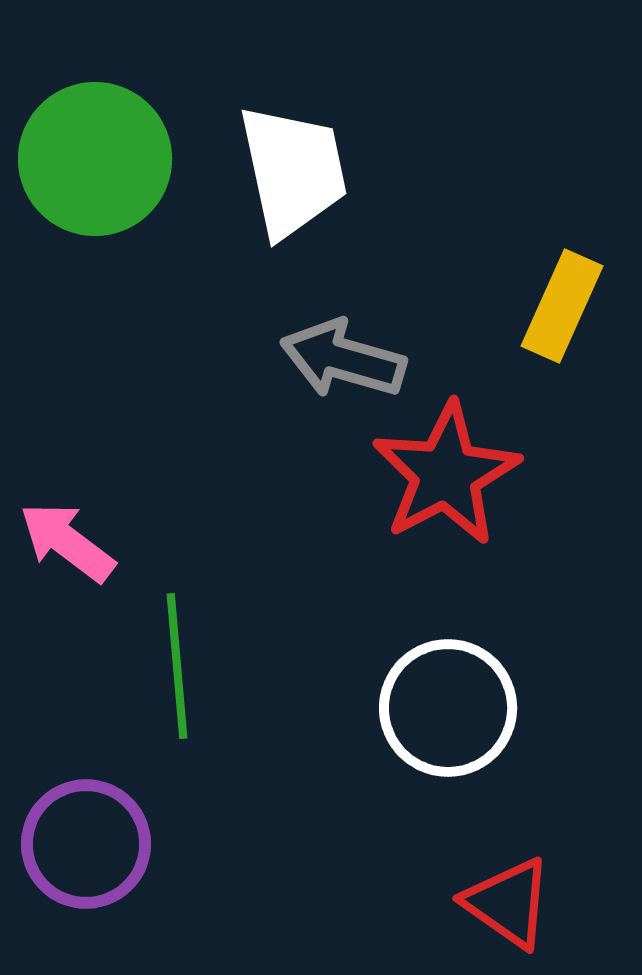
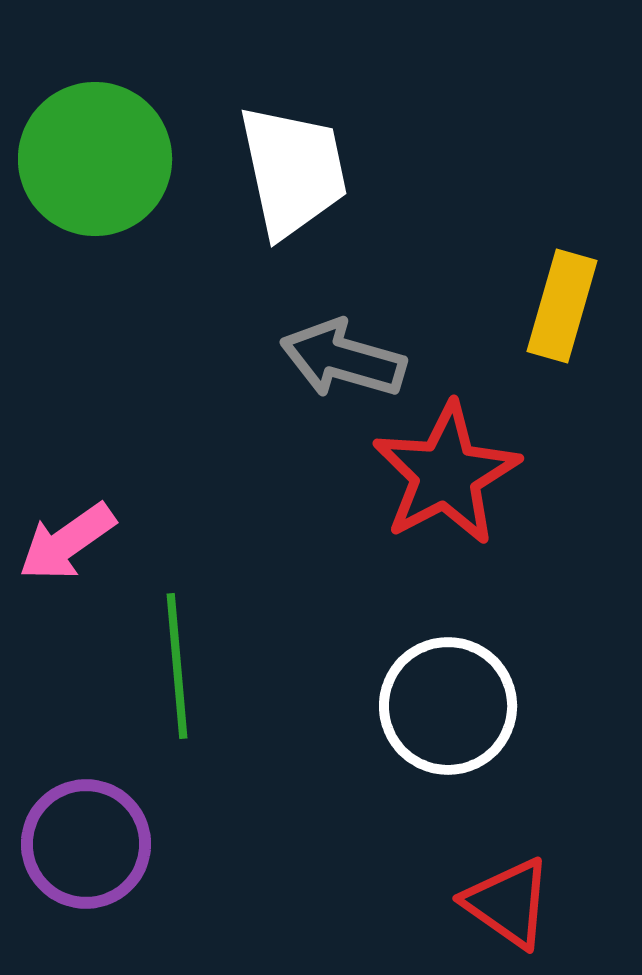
yellow rectangle: rotated 8 degrees counterclockwise
pink arrow: rotated 72 degrees counterclockwise
white circle: moved 2 px up
